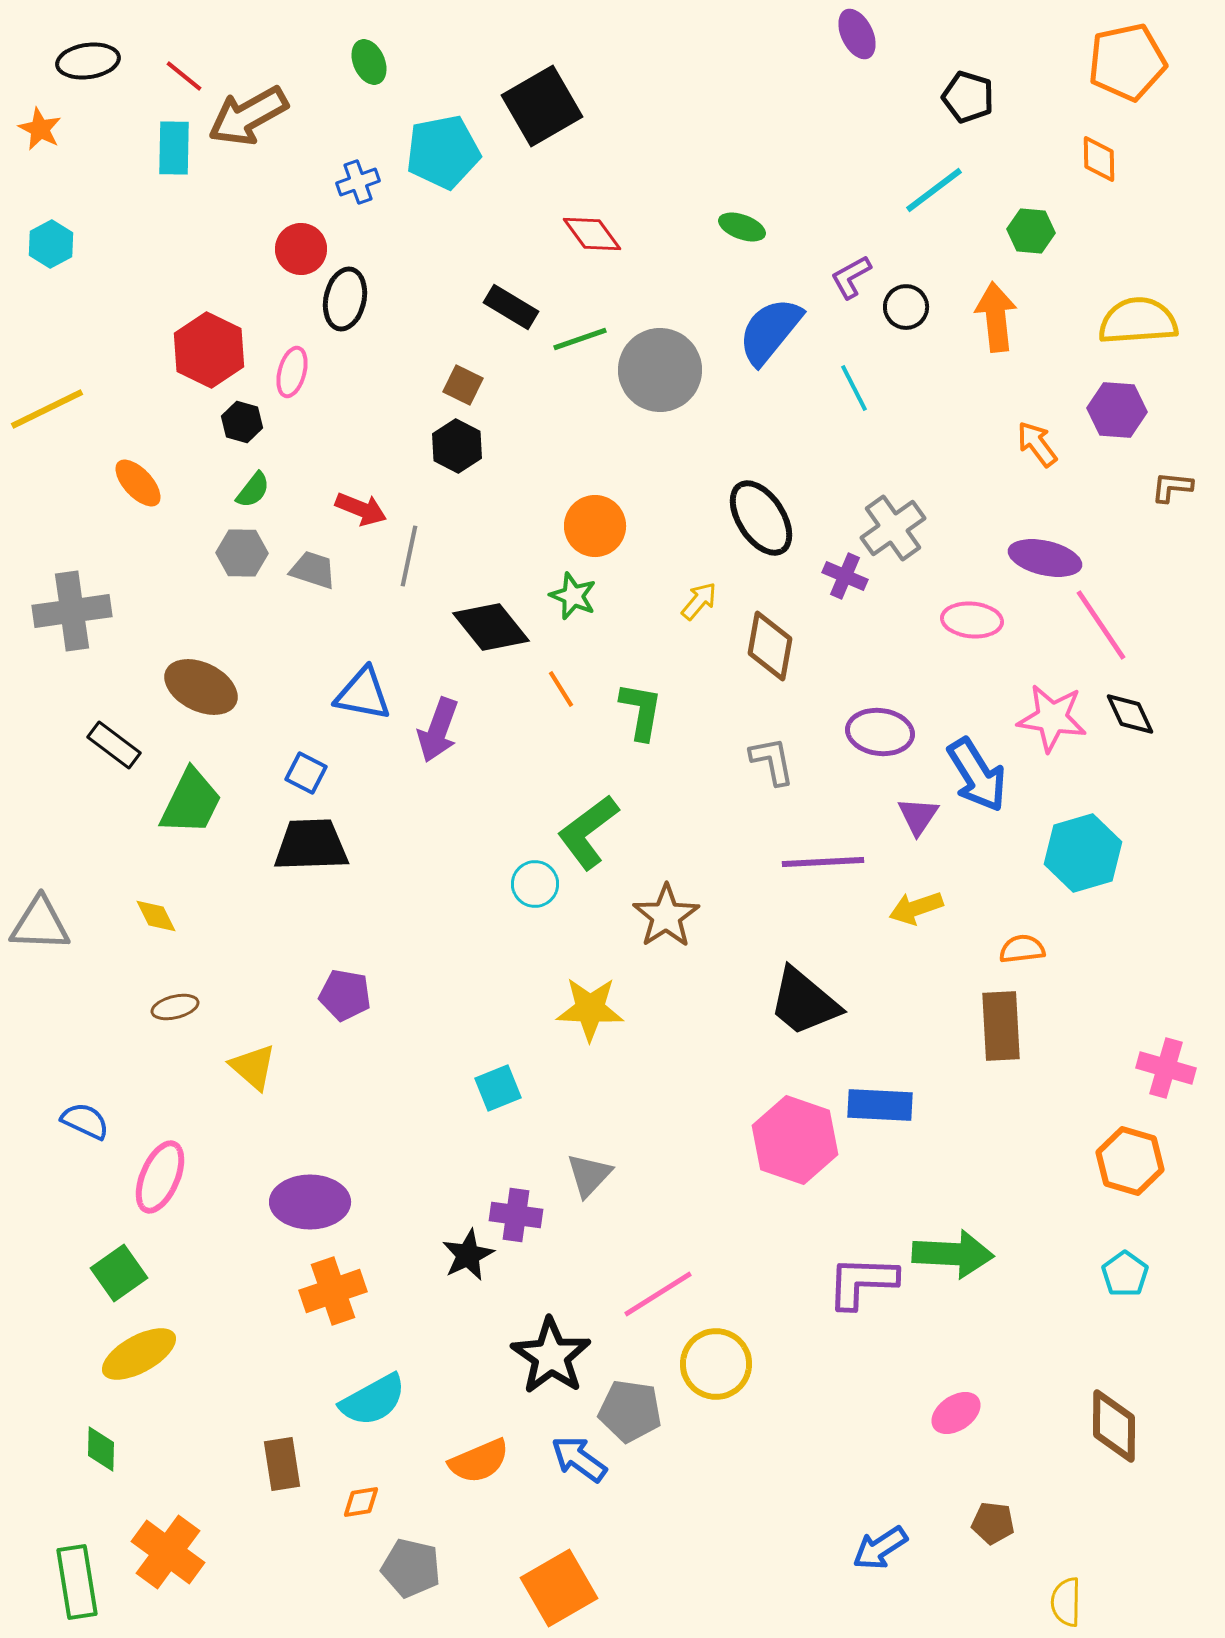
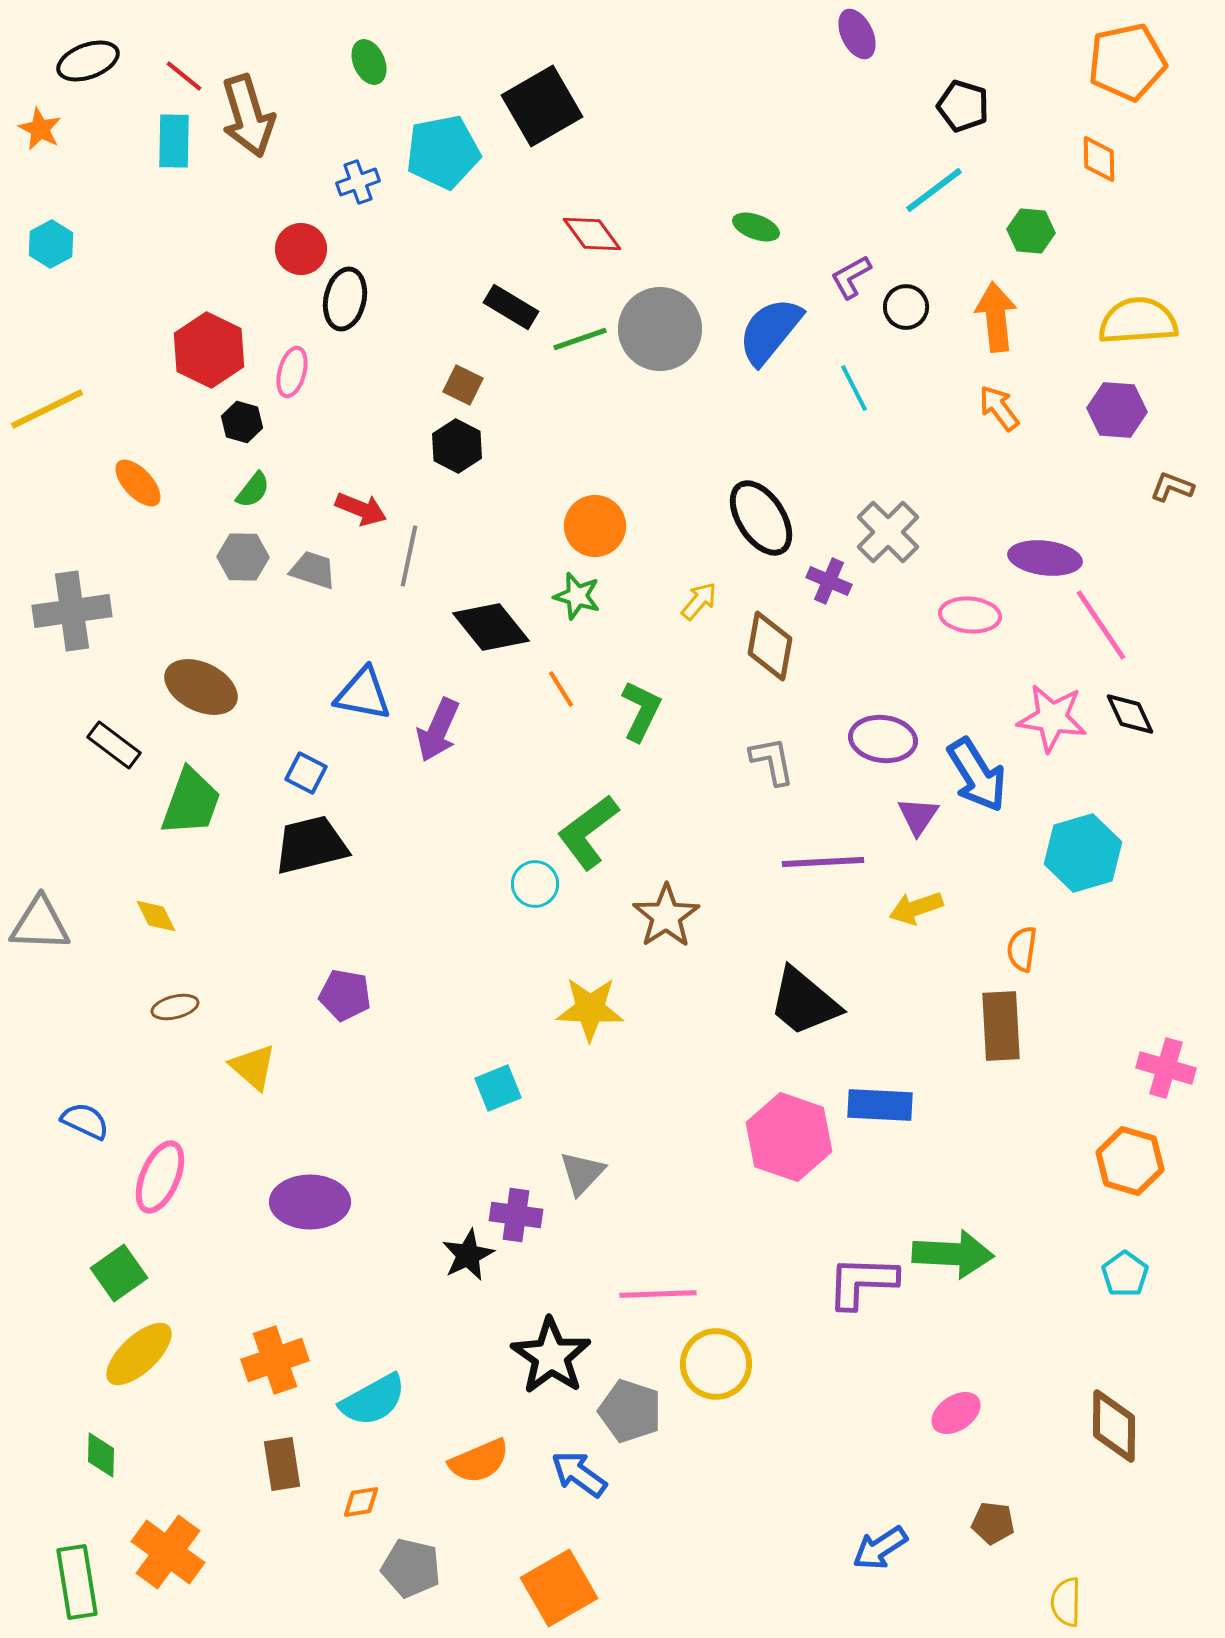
black ellipse at (88, 61): rotated 12 degrees counterclockwise
black pentagon at (968, 97): moved 5 px left, 9 px down
brown arrow at (248, 116): rotated 78 degrees counterclockwise
cyan rectangle at (174, 148): moved 7 px up
green ellipse at (742, 227): moved 14 px right
gray circle at (660, 370): moved 41 px up
orange arrow at (1037, 444): moved 38 px left, 36 px up
brown L-shape at (1172, 487): rotated 15 degrees clockwise
gray cross at (893, 528): moved 5 px left, 4 px down; rotated 10 degrees counterclockwise
gray hexagon at (242, 553): moved 1 px right, 4 px down
purple ellipse at (1045, 558): rotated 6 degrees counterclockwise
purple cross at (845, 576): moved 16 px left, 5 px down
green star at (573, 596): moved 4 px right; rotated 6 degrees counterclockwise
pink ellipse at (972, 620): moved 2 px left, 5 px up
green L-shape at (641, 711): rotated 16 degrees clockwise
purple arrow at (438, 730): rotated 4 degrees clockwise
purple ellipse at (880, 732): moved 3 px right, 7 px down
green trapezoid at (191, 802): rotated 6 degrees counterclockwise
black trapezoid at (311, 845): rotated 12 degrees counterclockwise
orange semicircle at (1022, 949): rotated 75 degrees counterclockwise
pink hexagon at (795, 1140): moved 6 px left, 3 px up
gray triangle at (589, 1175): moved 7 px left, 2 px up
orange cross at (333, 1291): moved 58 px left, 69 px down
pink line at (658, 1294): rotated 30 degrees clockwise
yellow ellipse at (139, 1354): rotated 14 degrees counterclockwise
gray pentagon at (630, 1411): rotated 10 degrees clockwise
green diamond at (101, 1449): moved 6 px down
blue arrow at (579, 1459): moved 15 px down
